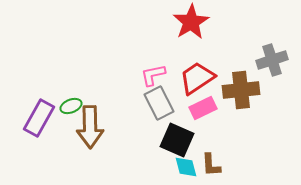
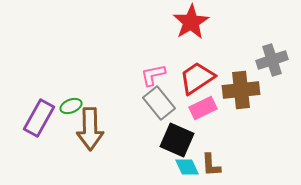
gray rectangle: rotated 12 degrees counterclockwise
brown arrow: moved 2 px down
cyan diamond: moved 1 px right; rotated 10 degrees counterclockwise
